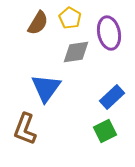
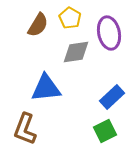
brown semicircle: moved 2 px down
blue triangle: rotated 48 degrees clockwise
